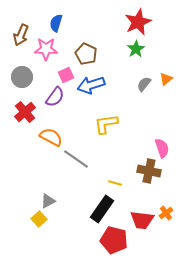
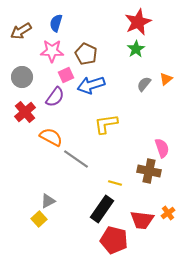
brown arrow: moved 4 px up; rotated 35 degrees clockwise
pink star: moved 6 px right, 2 px down
orange cross: moved 2 px right
